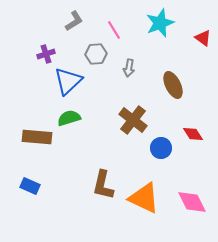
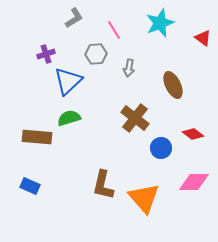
gray L-shape: moved 3 px up
brown cross: moved 2 px right, 2 px up
red diamond: rotated 20 degrees counterclockwise
orange triangle: rotated 24 degrees clockwise
pink diamond: moved 2 px right, 20 px up; rotated 64 degrees counterclockwise
